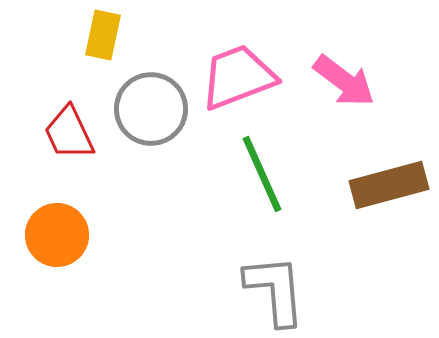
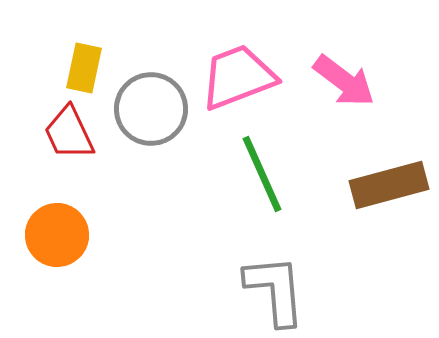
yellow rectangle: moved 19 px left, 33 px down
